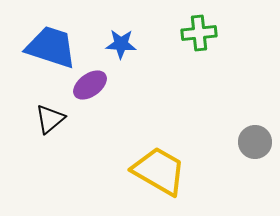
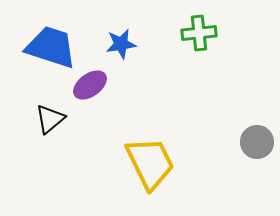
blue star: rotated 12 degrees counterclockwise
gray circle: moved 2 px right
yellow trapezoid: moved 9 px left, 8 px up; rotated 34 degrees clockwise
